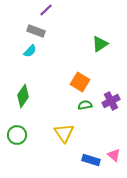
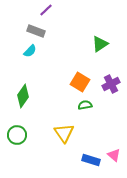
purple cross: moved 17 px up
